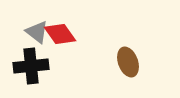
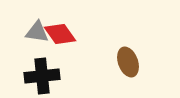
gray triangle: rotated 30 degrees counterclockwise
black cross: moved 11 px right, 10 px down
